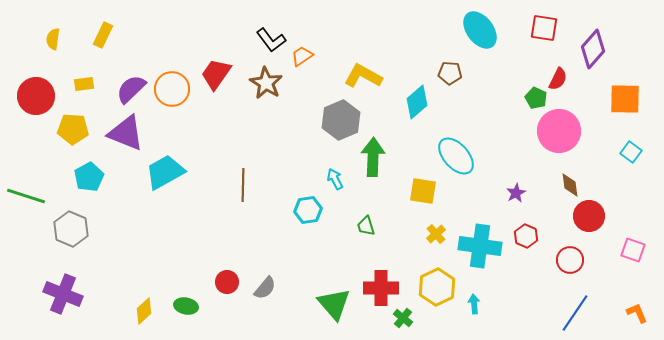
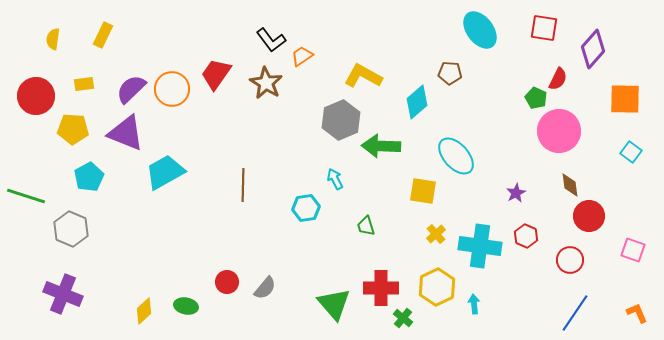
green arrow at (373, 157): moved 8 px right, 11 px up; rotated 90 degrees counterclockwise
cyan hexagon at (308, 210): moved 2 px left, 2 px up
